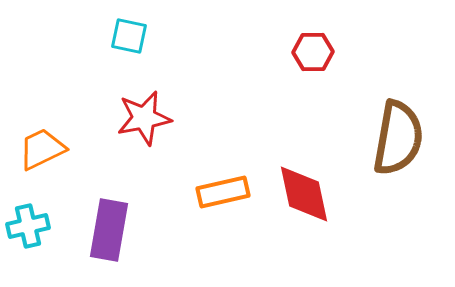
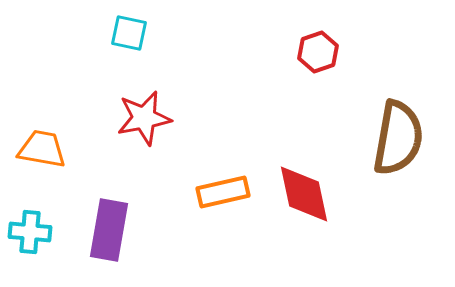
cyan square: moved 3 px up
red hexagon: moved 5 px right; rotated 18 degrees counterclockwise
orange trapezoid: rotated 36 degrees clockwise
cyan cross: moved 2 px right, 6 px down; rotated 18 degrees clockwise
